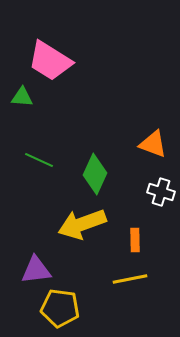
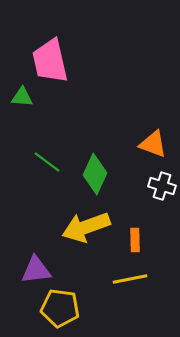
pink trapezoid: rotated 45 degrees clockwise
green line: moved 8 px right, 2 px down; rotated 12 degrees clockwise
white cross: moved 1 px right, 6 px up
yellow arrow: moved 4 px right, 3 px down
